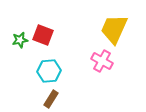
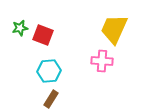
green star: moved 12 px up
pink cross: rotated 25 degrees counterclockwise
